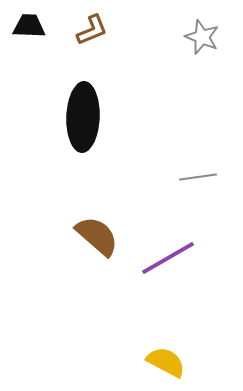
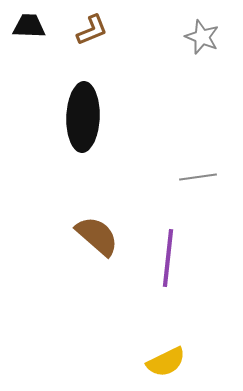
purple line: rotated 54 degrees counterclockwise
yellow semicircle: rotated 126 degrees clockwise
